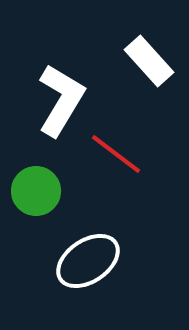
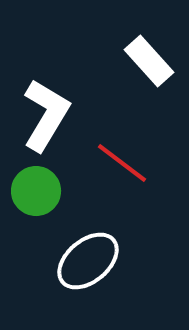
white L-shape: moved 15 px left, 15 px down
red line: moved 6 px right, 9 px down
white ellipse: rotated 6 degrees counterclockwise
